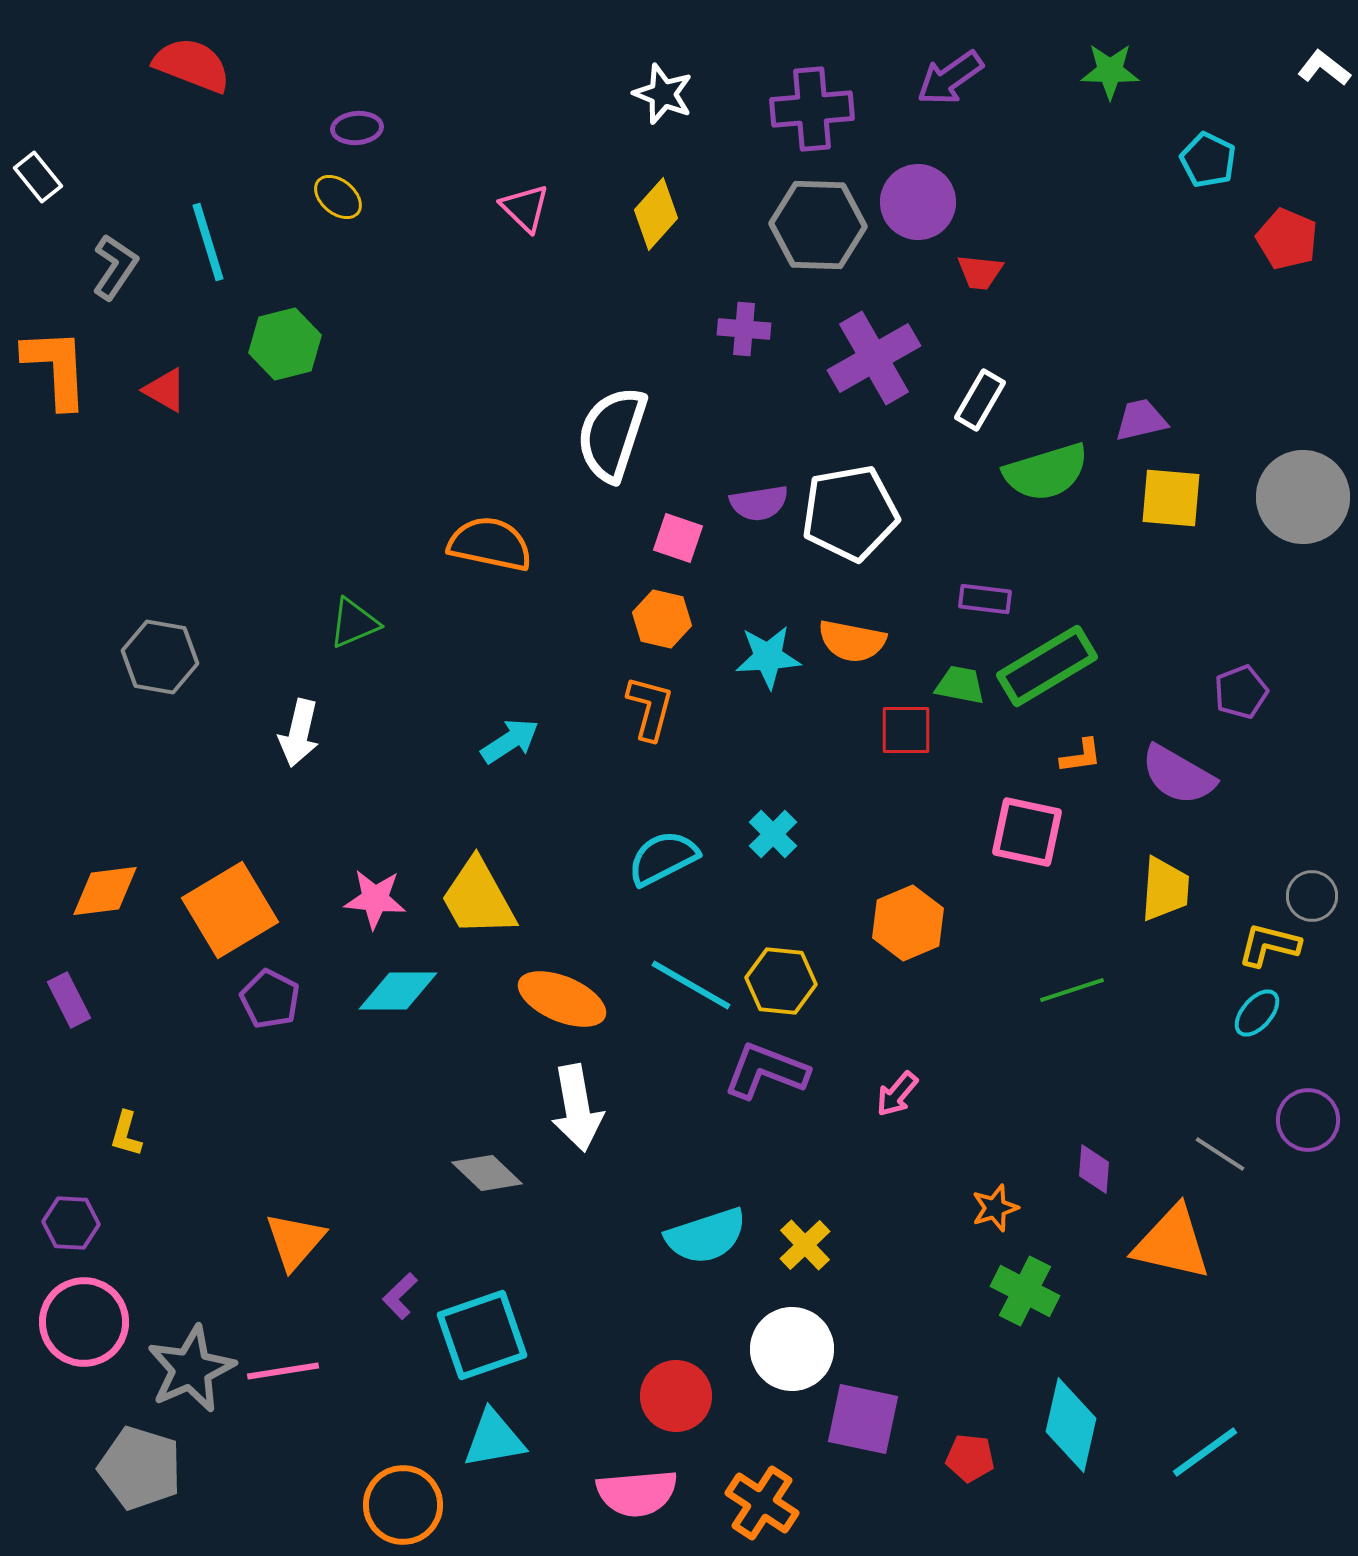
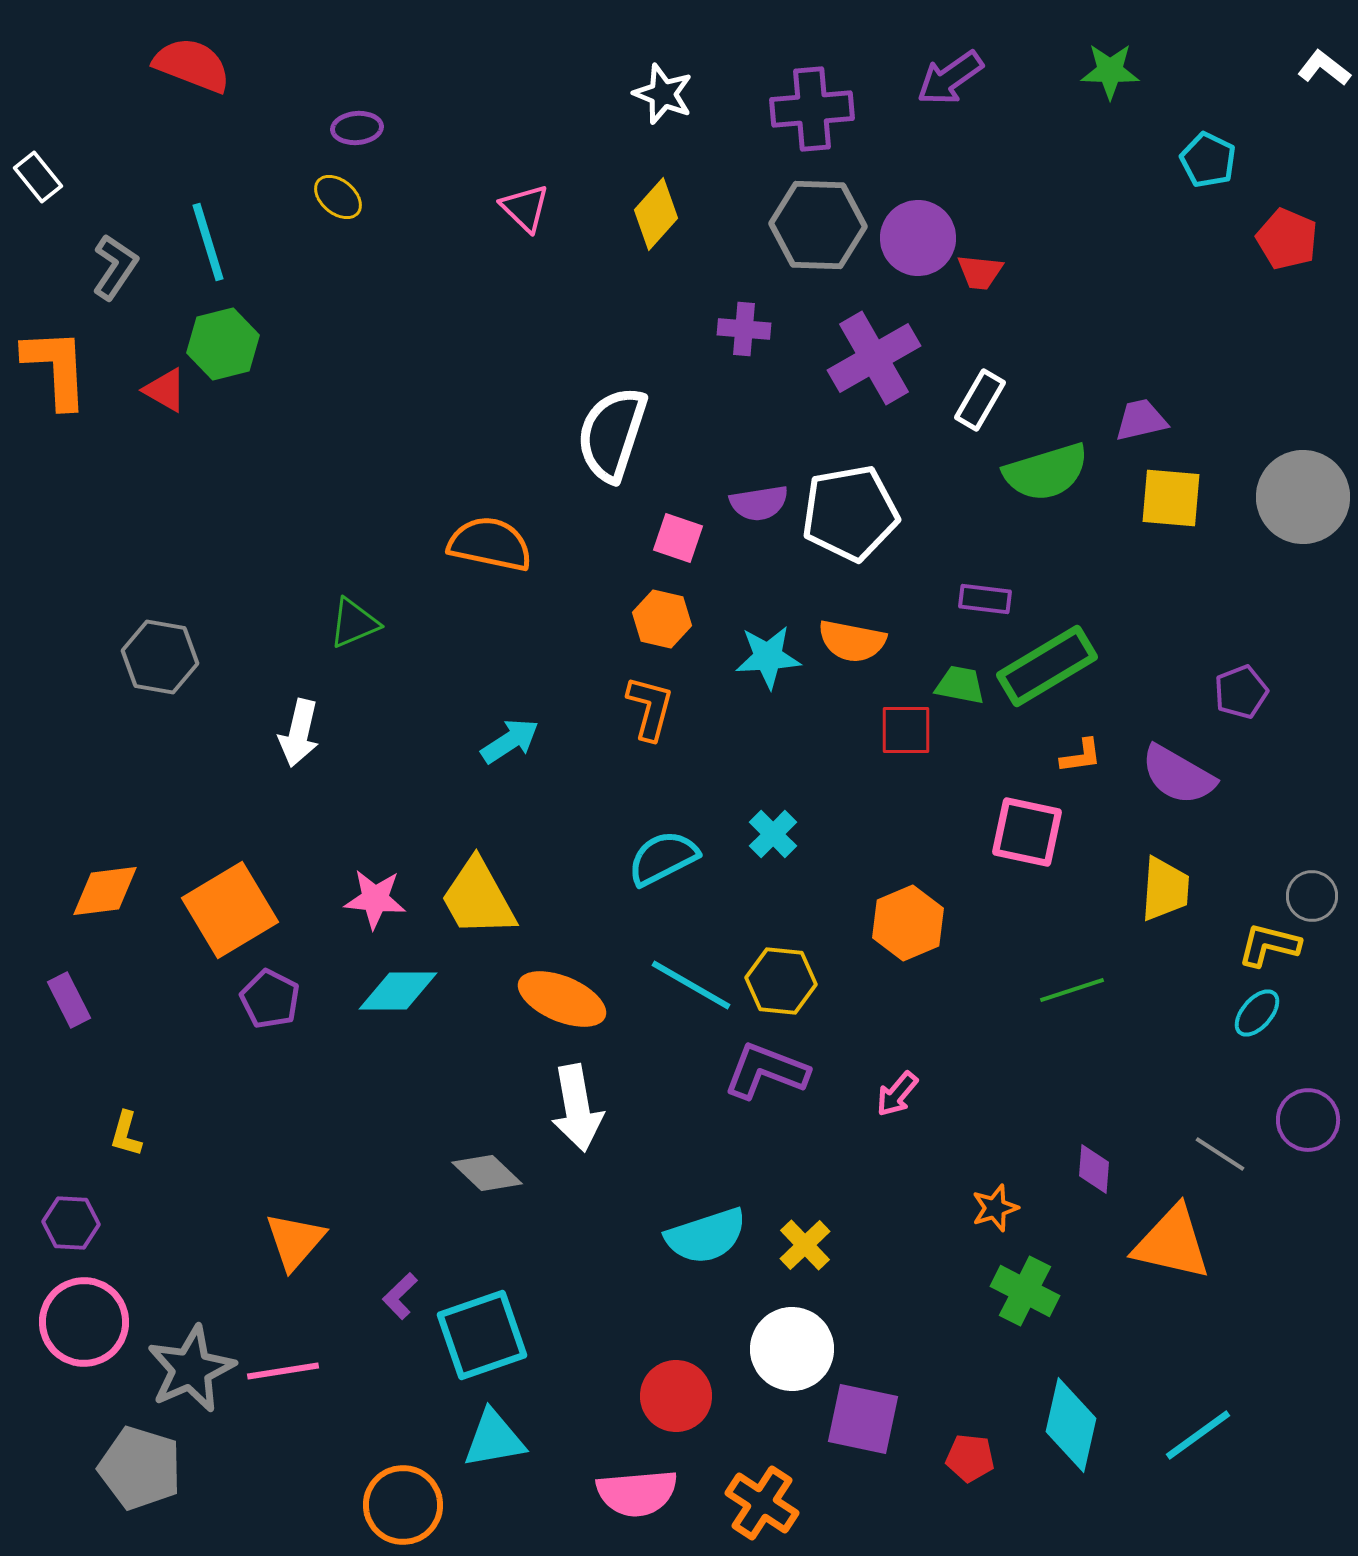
purple circle at (918, 202): moved 36 px down
green hexagon at (285, 344): moved 62 px left
cyan line at (1205, 1452): moved 7 px left, 17 px up
